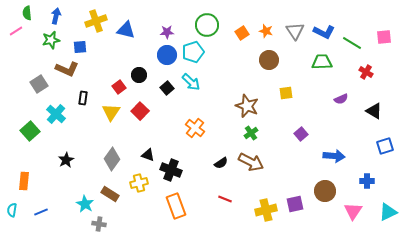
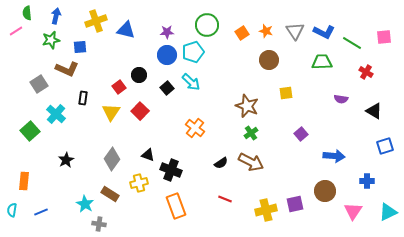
purple semicircle at (341, 99): rotated 32 degrees clockwise
